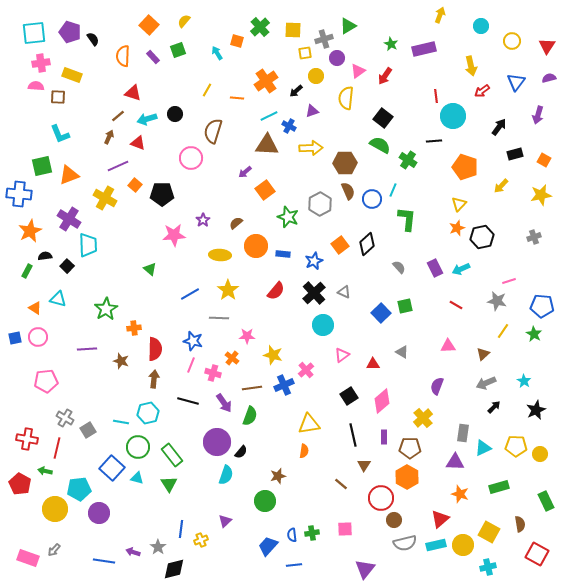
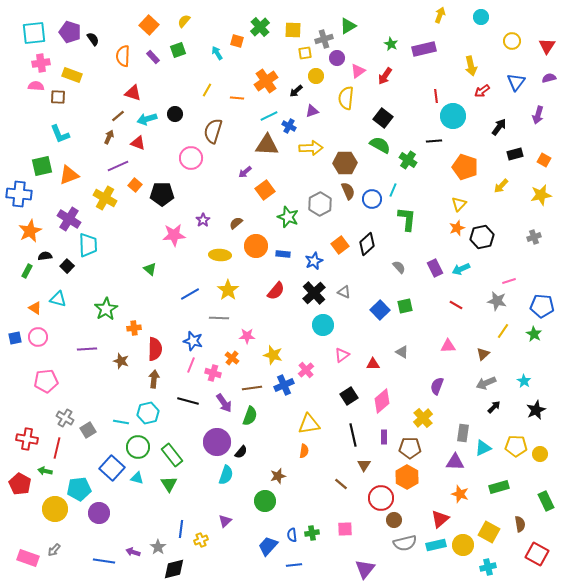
cyan circle at (481, 26): moved 9 px up
blue square at (381, 313): moved 1 px left, 3 px up
